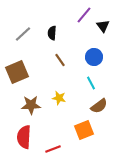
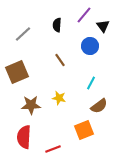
black semicircle: moved 5 px right, 8 px up
blue circle: moved 4 px left, 11 px up
cyan line: rotated 56 degrees clockwise
